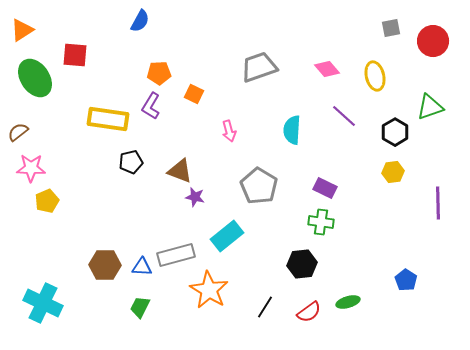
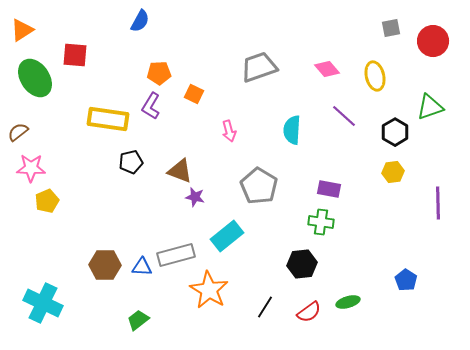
purple rectangle at (325, 188): moved 4 px right, 1 px down; rotated 15 degrees counterclockwise
green trapezoid at (140, 307): moved 2 px left, 13 px down; rotated 25 degrees clockwise
